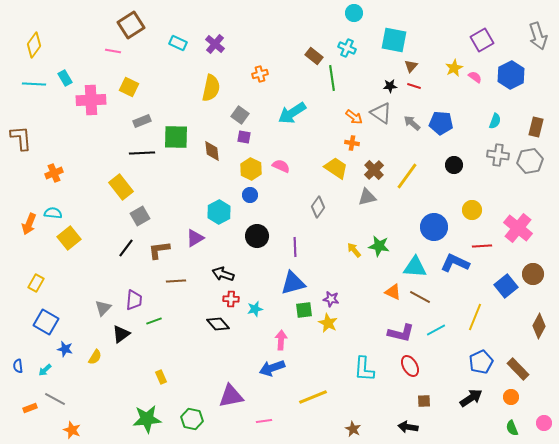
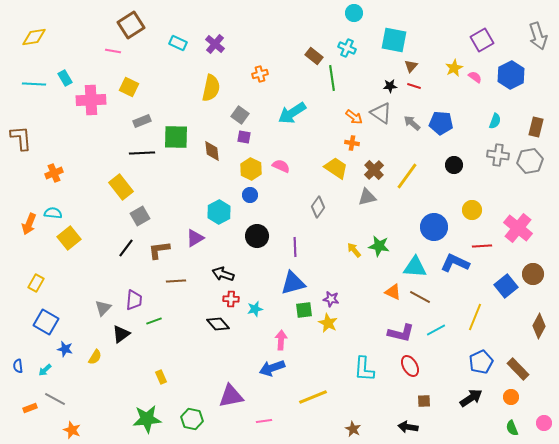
yellow diamond at (34, 45): moved 8 px up; rotated 45 degrees clockwise
